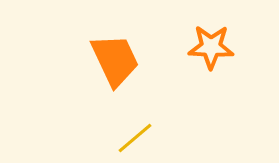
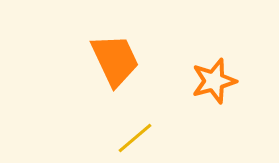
orange star: moved 3 px right, 34 px down; rotated 18 degrees counterclockwise
